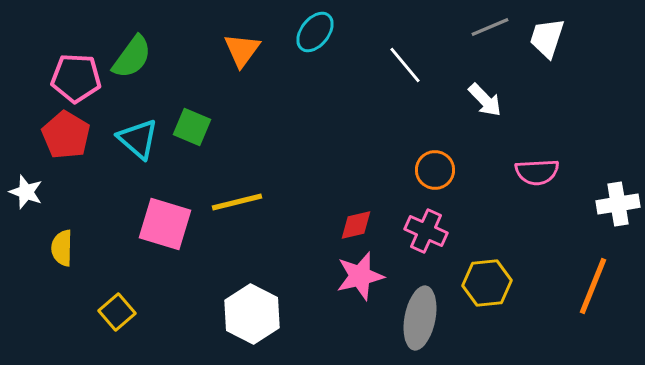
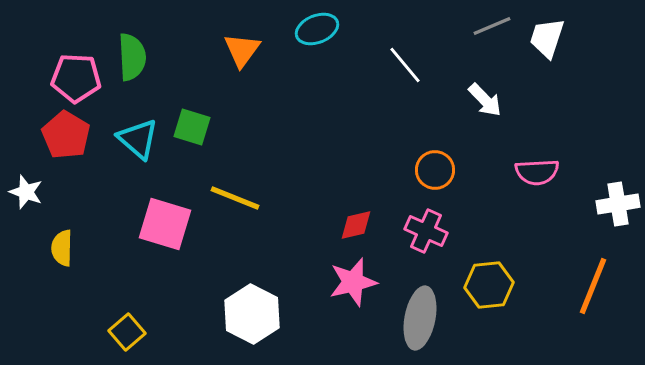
gray line: moved 2 px right, 1 px up
cyan ellipse: moved 2 px right, 3 px up; rotated 30 degrees clockwise
green semicircle: rotated 39 degrees counterclockwise
green square: rotated 6 degrees counterclockwise
yellow line: moved 2 px left, 4 px up; rotated 36 degrees clockwise
pink star: moved 7 px left, 6 px down
yellow hexagon: moved 2 px right, 2 px down
yellow square: moved 10 px right, 20 px down
